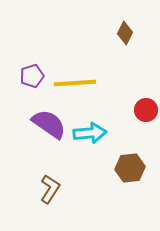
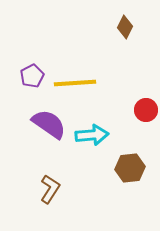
brown diamond: moved 6 px up
purple pentagon: rotated 10 degrees counterclockwise
cyan arrow: moved 2 px right, 2 px down
